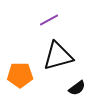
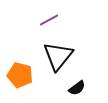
black triangle: rotated 36 degrees counterclockwise
orange pentagon: rotated 15 degrees clockwise
